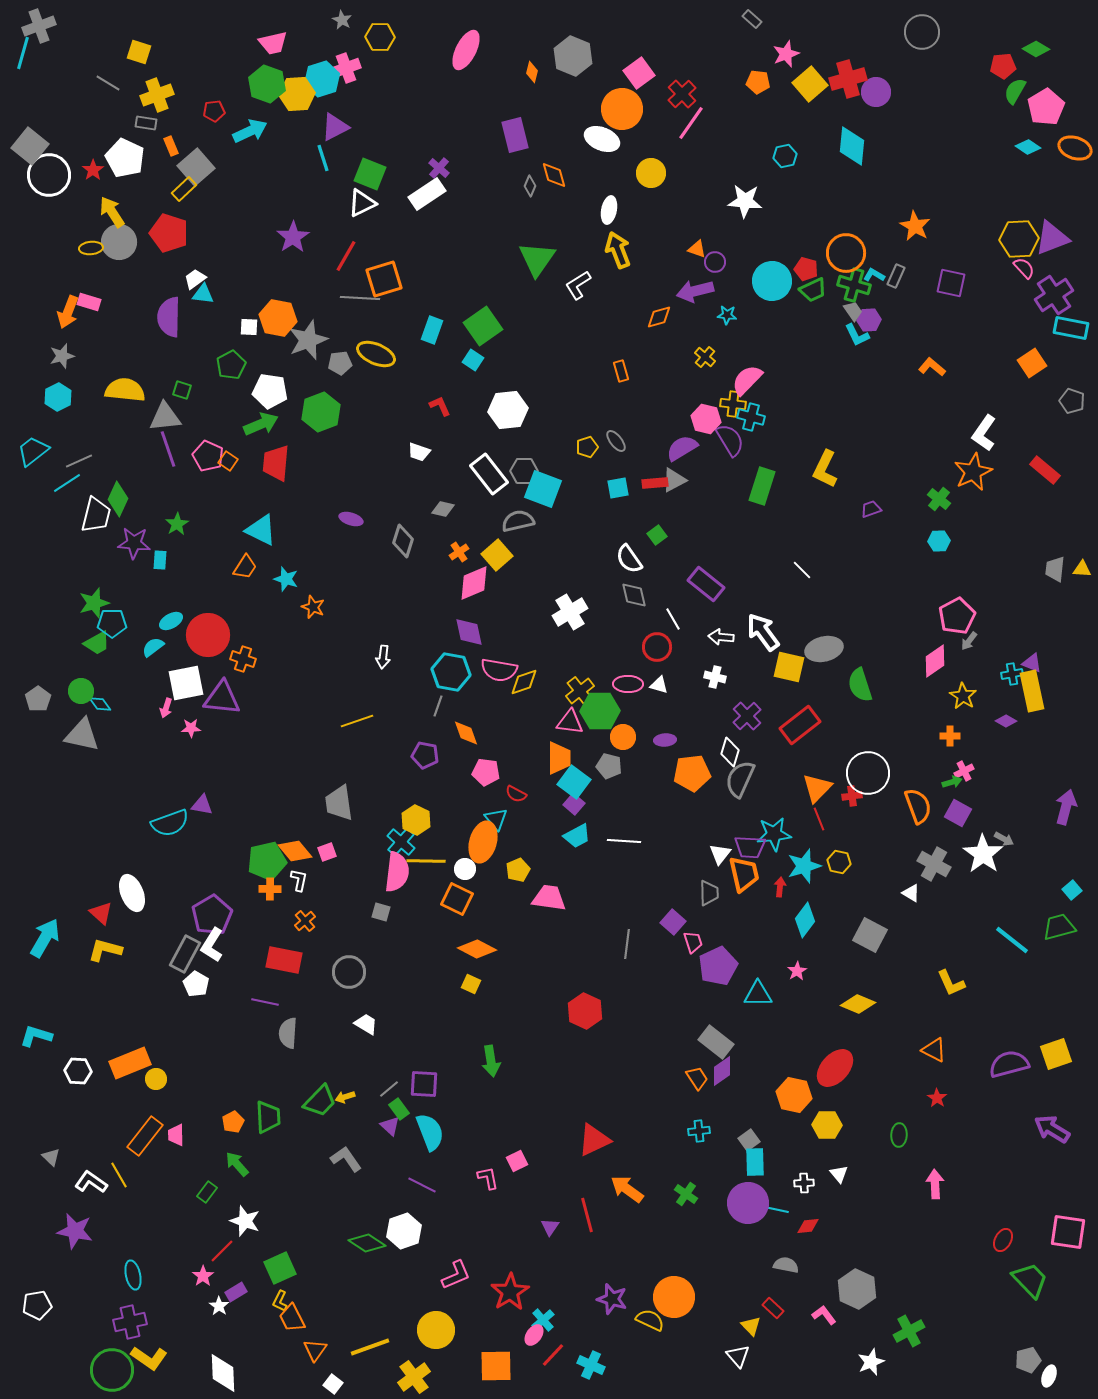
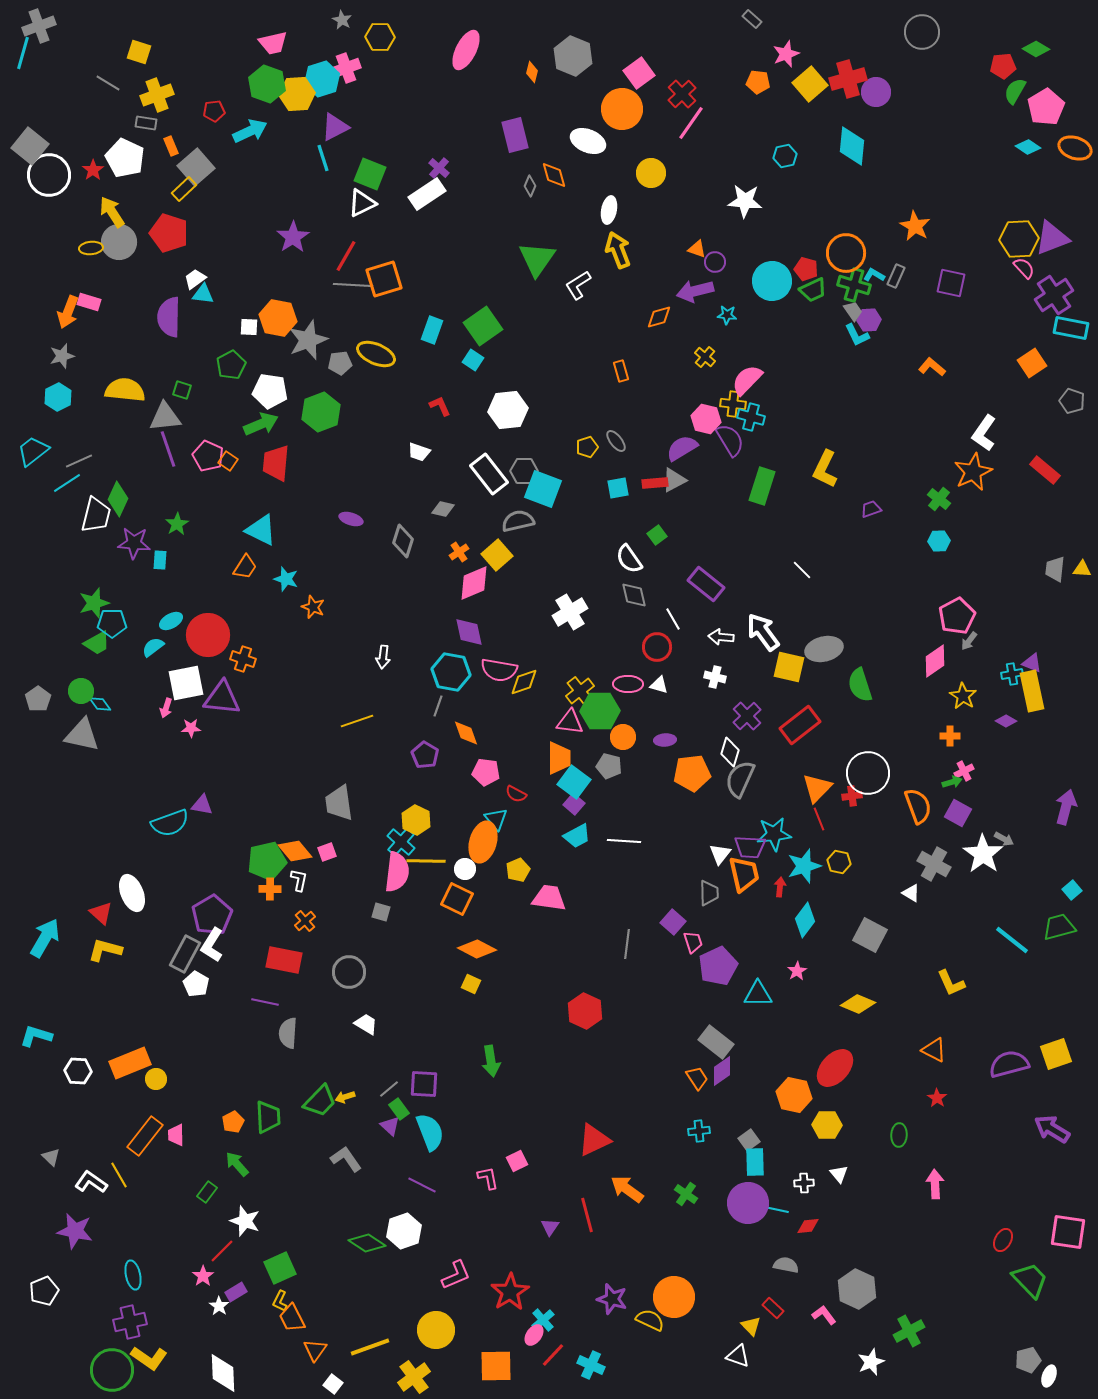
white ellipse at (602, 139): moved 14 px left, 2 px down
gray line at (360, 298): moved 7 px left, 13 px up
purple pentagon at (425, 755): rotated 20 degrees clockwise
white pentagon at (37, 1305): moved 7 px right, 14 px up; rotated 12 degrees counterclockwise
white triangle at (738, 1356): rotated 30 degrees counterclockwise
